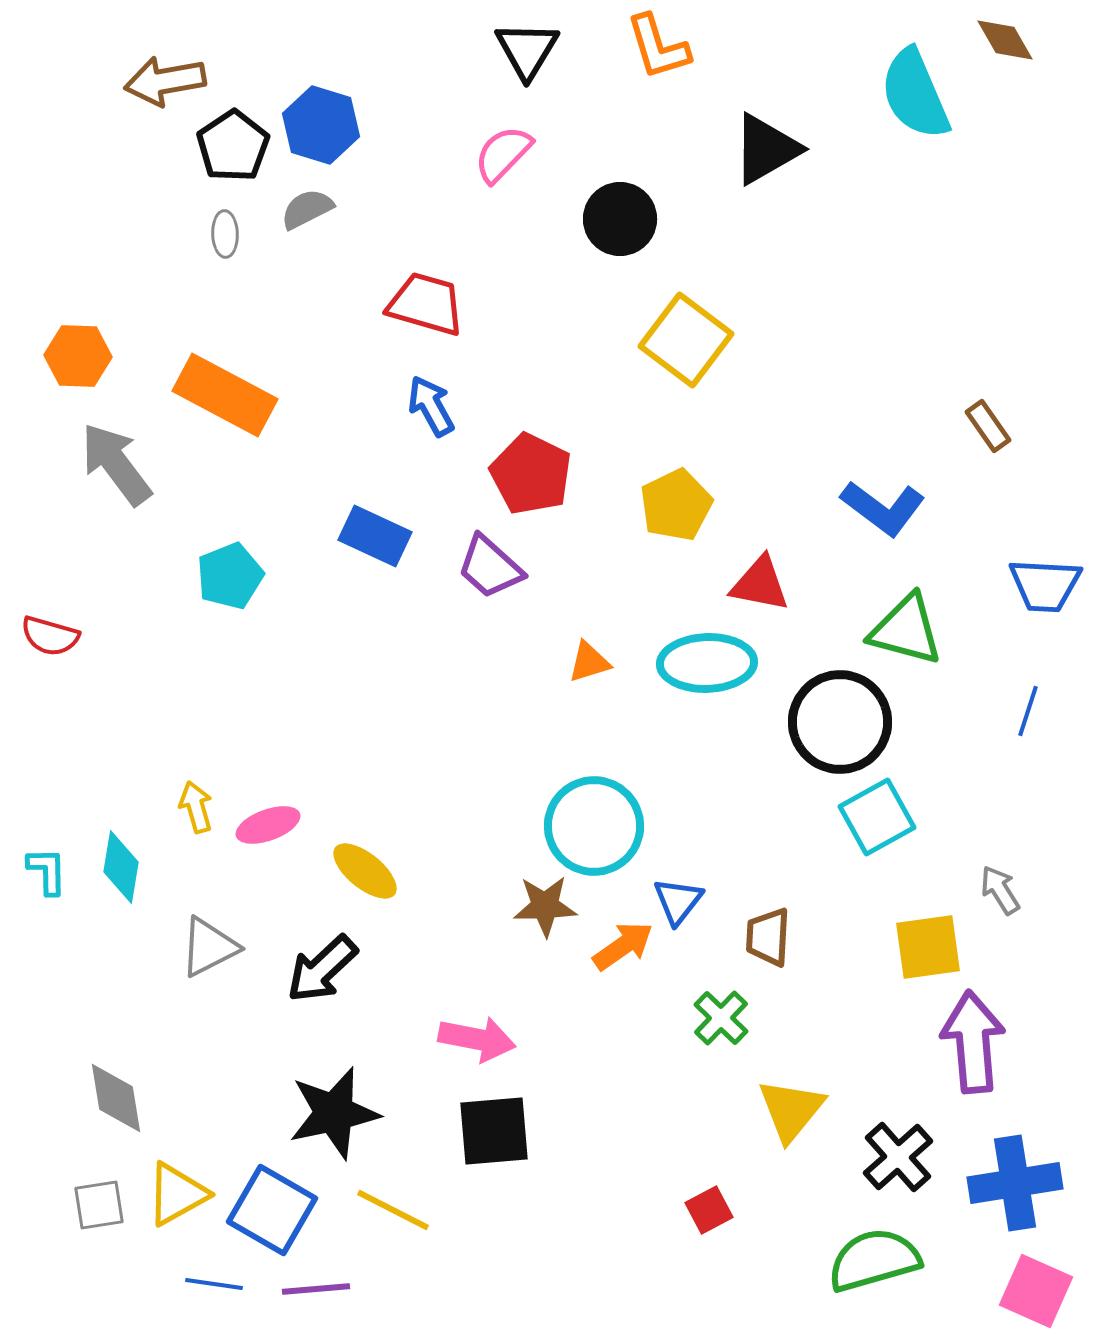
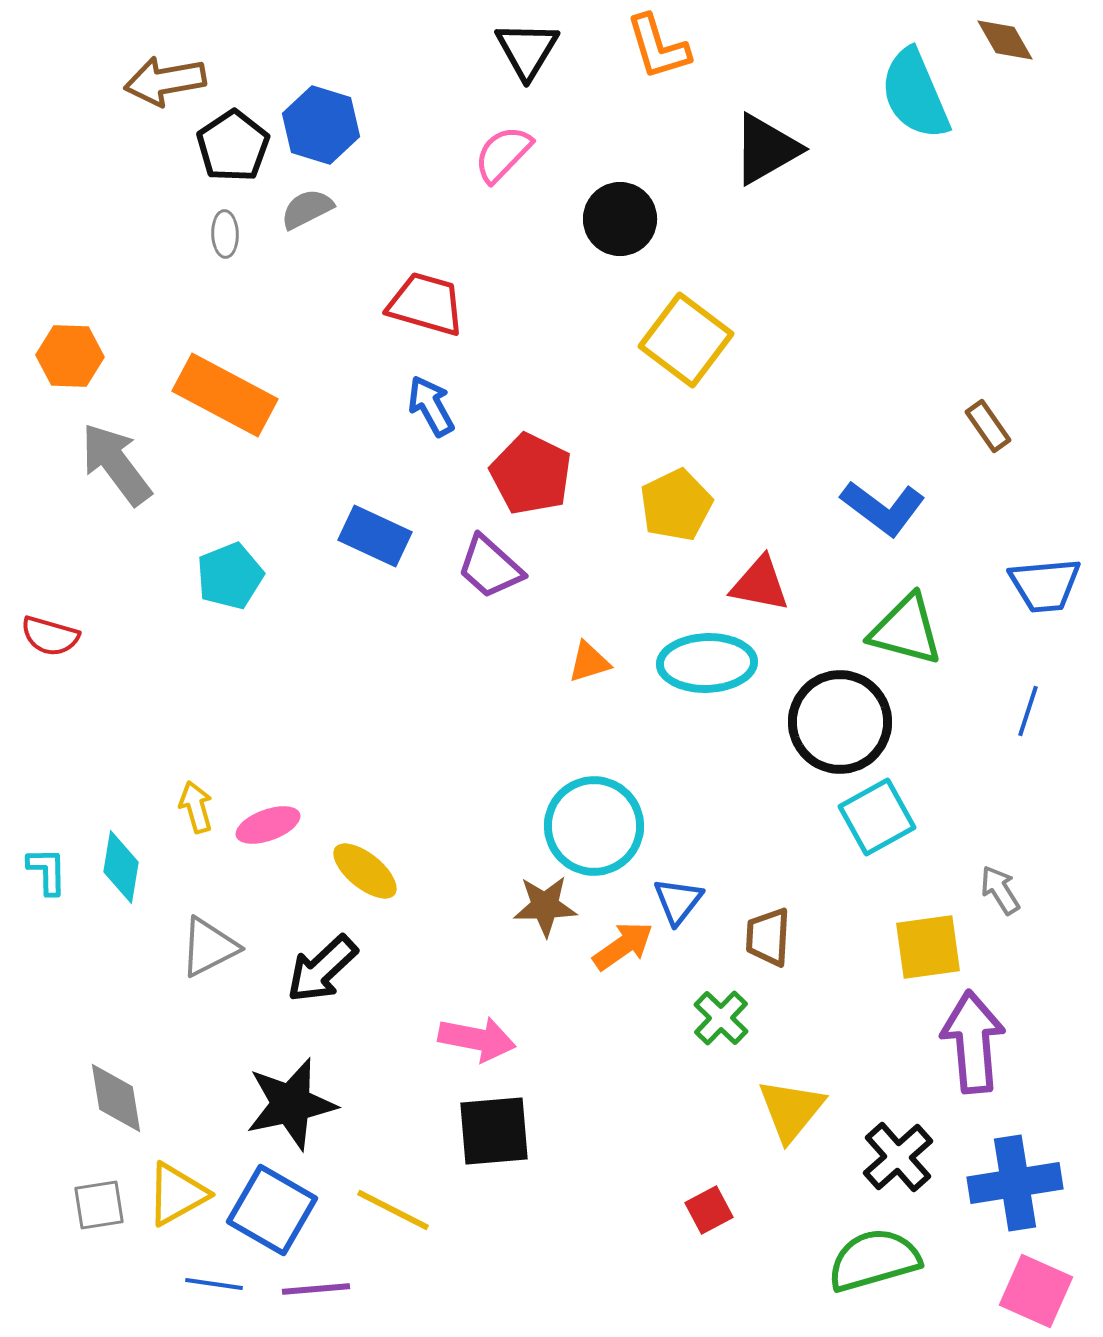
orange hexagon at (78, 356): moved 8 px left
blue trapezoid at (1045, 585): rotated 8 degrees counterclockwise
black star at (334, 1113): moved 43 px left, 9 px up
